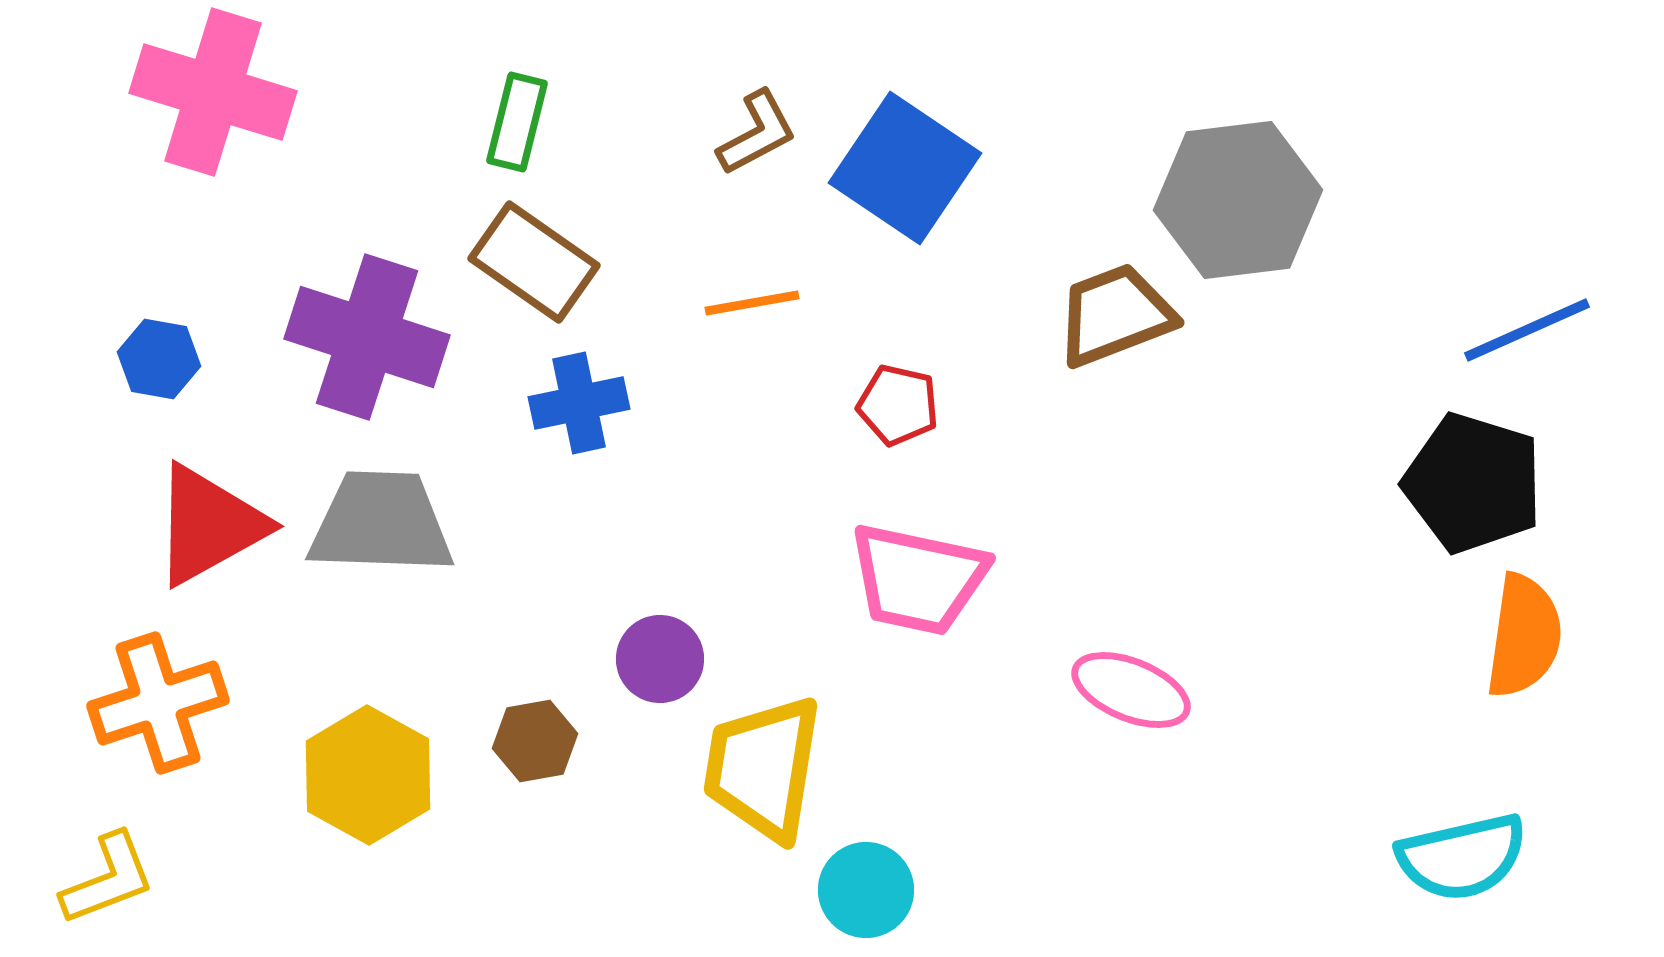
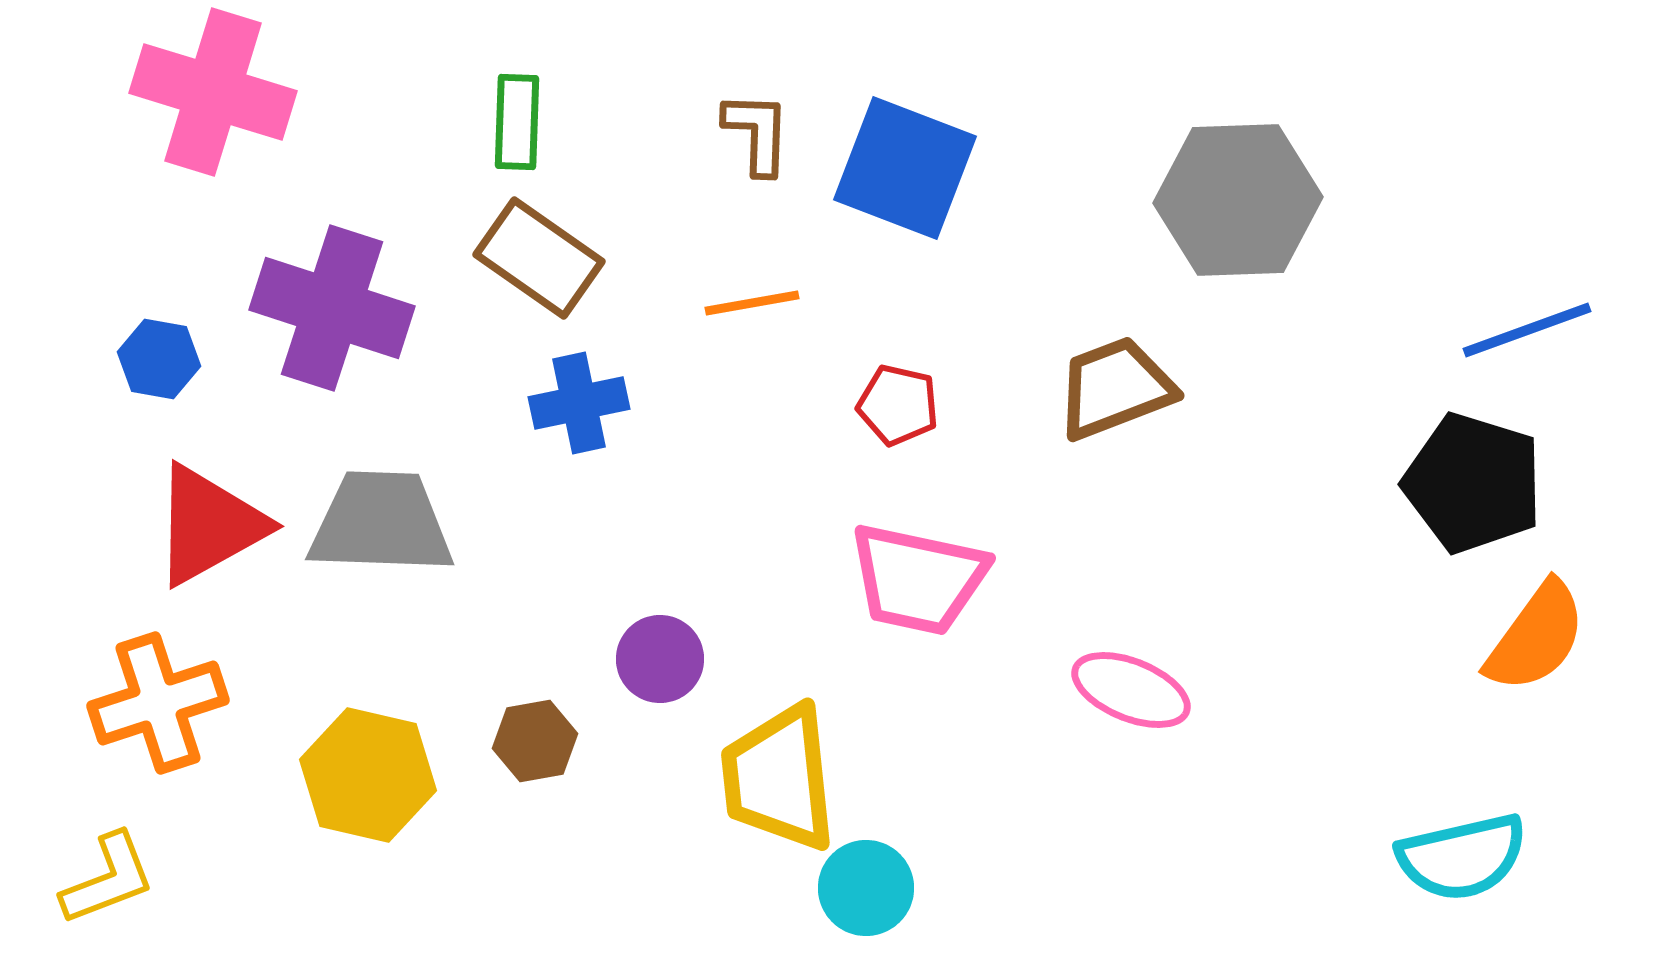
green rectangle: rotated 12 degrees counterclockwise
brown L-shape: rotated 60 degrees counterclockwise
blue square: rotated 13 degrees counterclockwise
gray hexagon: rotated 5 degrees clockwise
brown rectangle: moved 5 px right, 4 px up
brown trapezoid: moved 73 px down
blue line: rotated 4 degrees clockwise
purple cross: moved 35 px left, 29 px up
orange semicircle: moved 12 px right, 1 px down; rotated 28 degrees clockwise
yellow trapezoid: moved 16 px right, 10 px down; rotated 15 degrees counterclockwise
yellow hexagon: rotated 16 degrees counterclockwise
cyan circle: moved 2 px up
